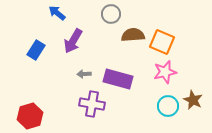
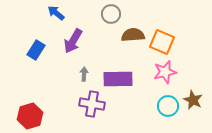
blue arrow: moved 1 px left
gray arrow: rotated 96 degrees clockwise
purple rectangle: rotated 16 degrees counterclockwise
